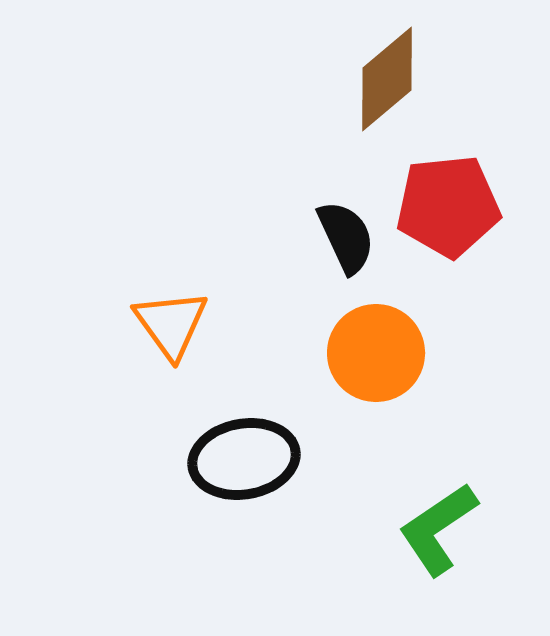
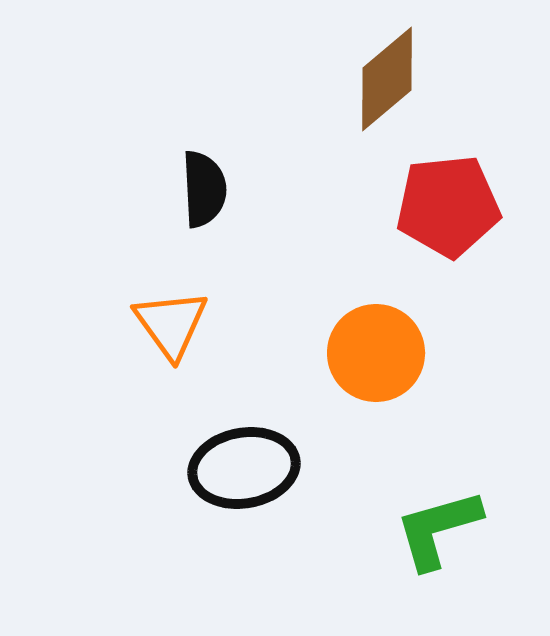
black semicircle: moved 142 px left, 48 px up; rotated 22 degrees clockwise
black ellipse: moved 9 px down
green L-shape: rotated 18 degrees clockwise
